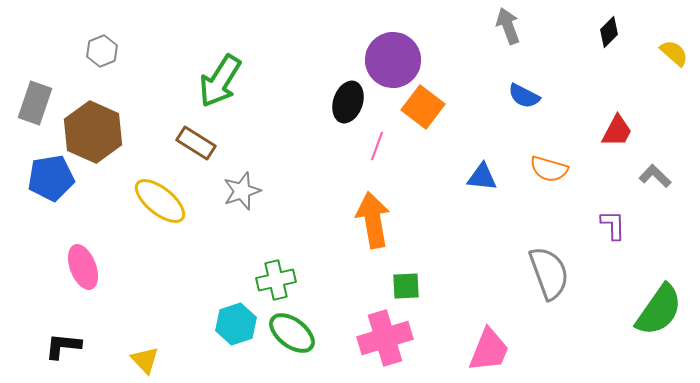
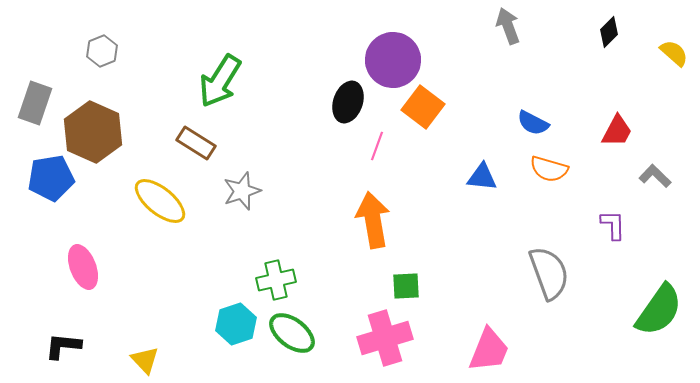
blue semicircle: moved 9 px right, 27 px down
